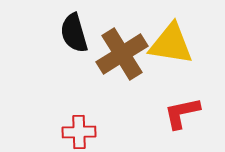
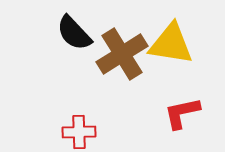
black semicircle: rotated 27 degrees counterclockwise
